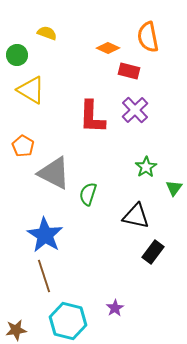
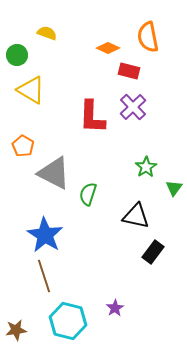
purple cross: moved 2 px left, 3 px up
